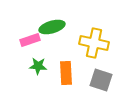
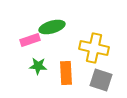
yellow cross: moved 5 px down
